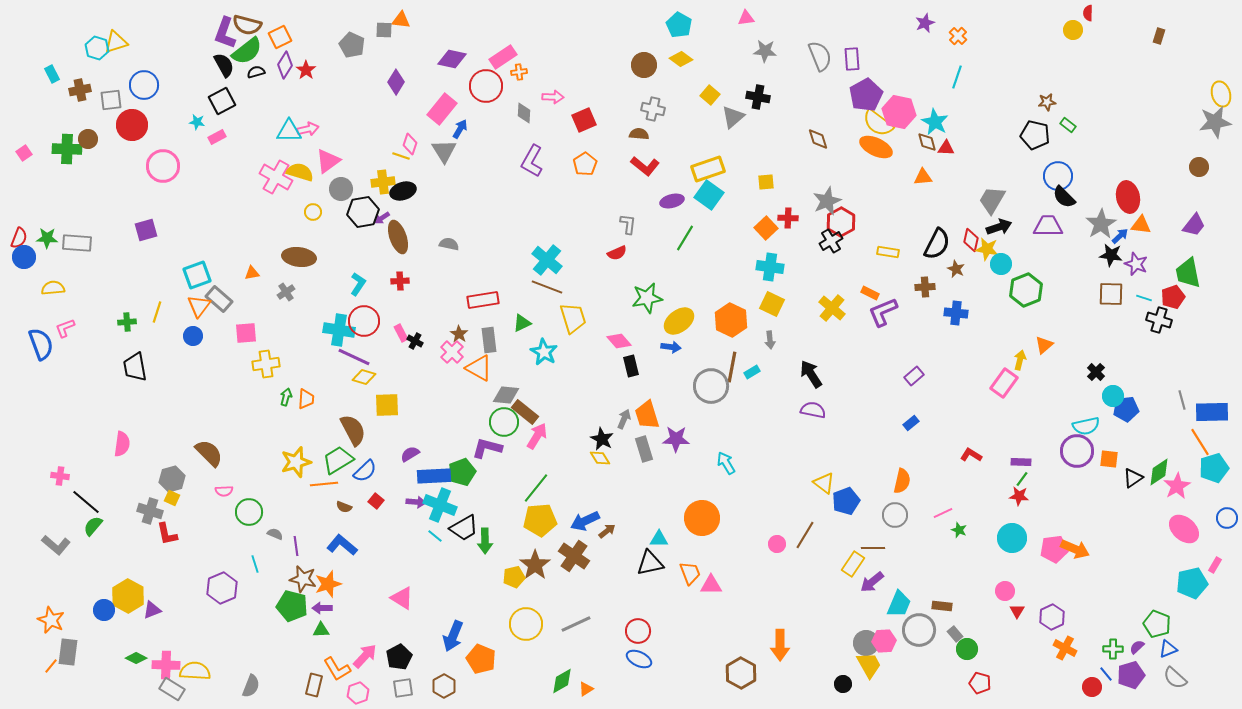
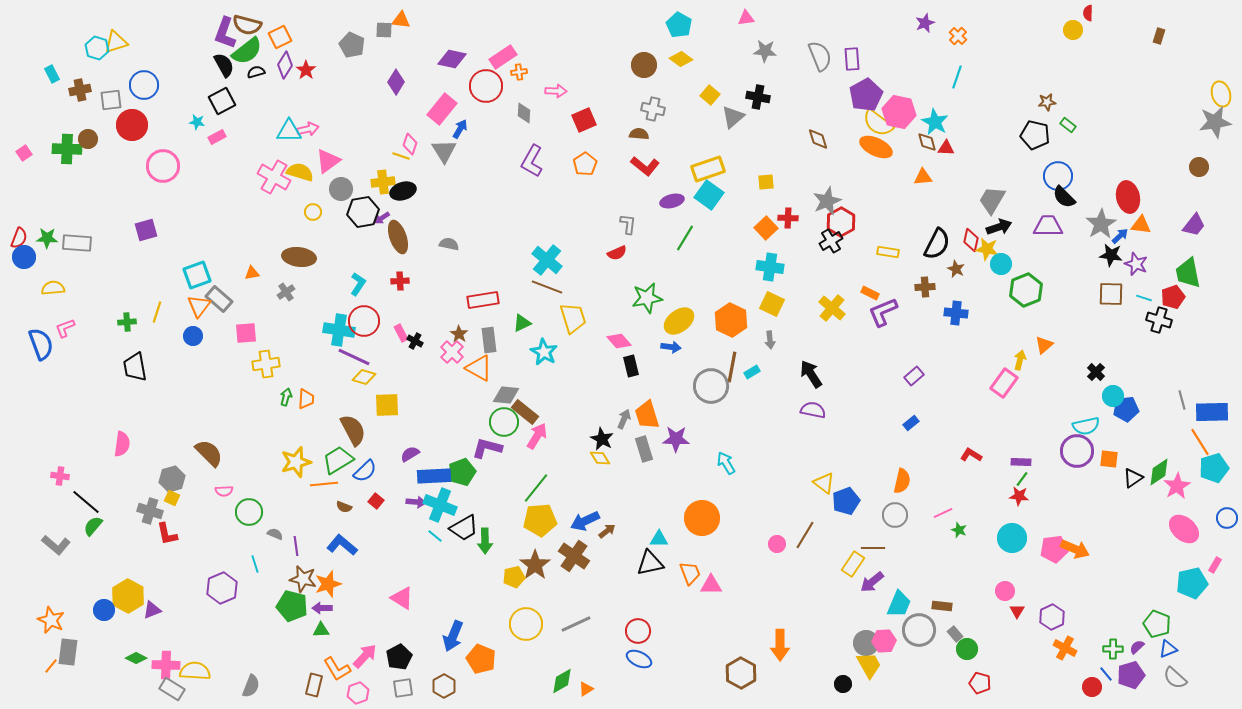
pink arrow at (553, 97): moved 3 px right, 6 px up
pink cross at (276, 177): moved 2 px left
